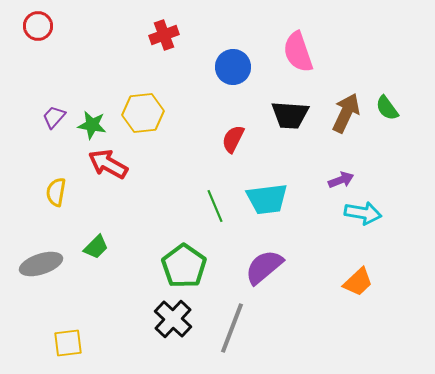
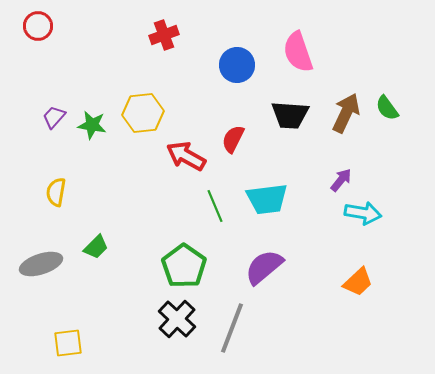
blue circle: moved 4 px right, 2 px up
red arrow: moved 78 px right, 8 px up
purple arrow: rotated 30 degrees counterclockwise
black cross: moved 4 px right
